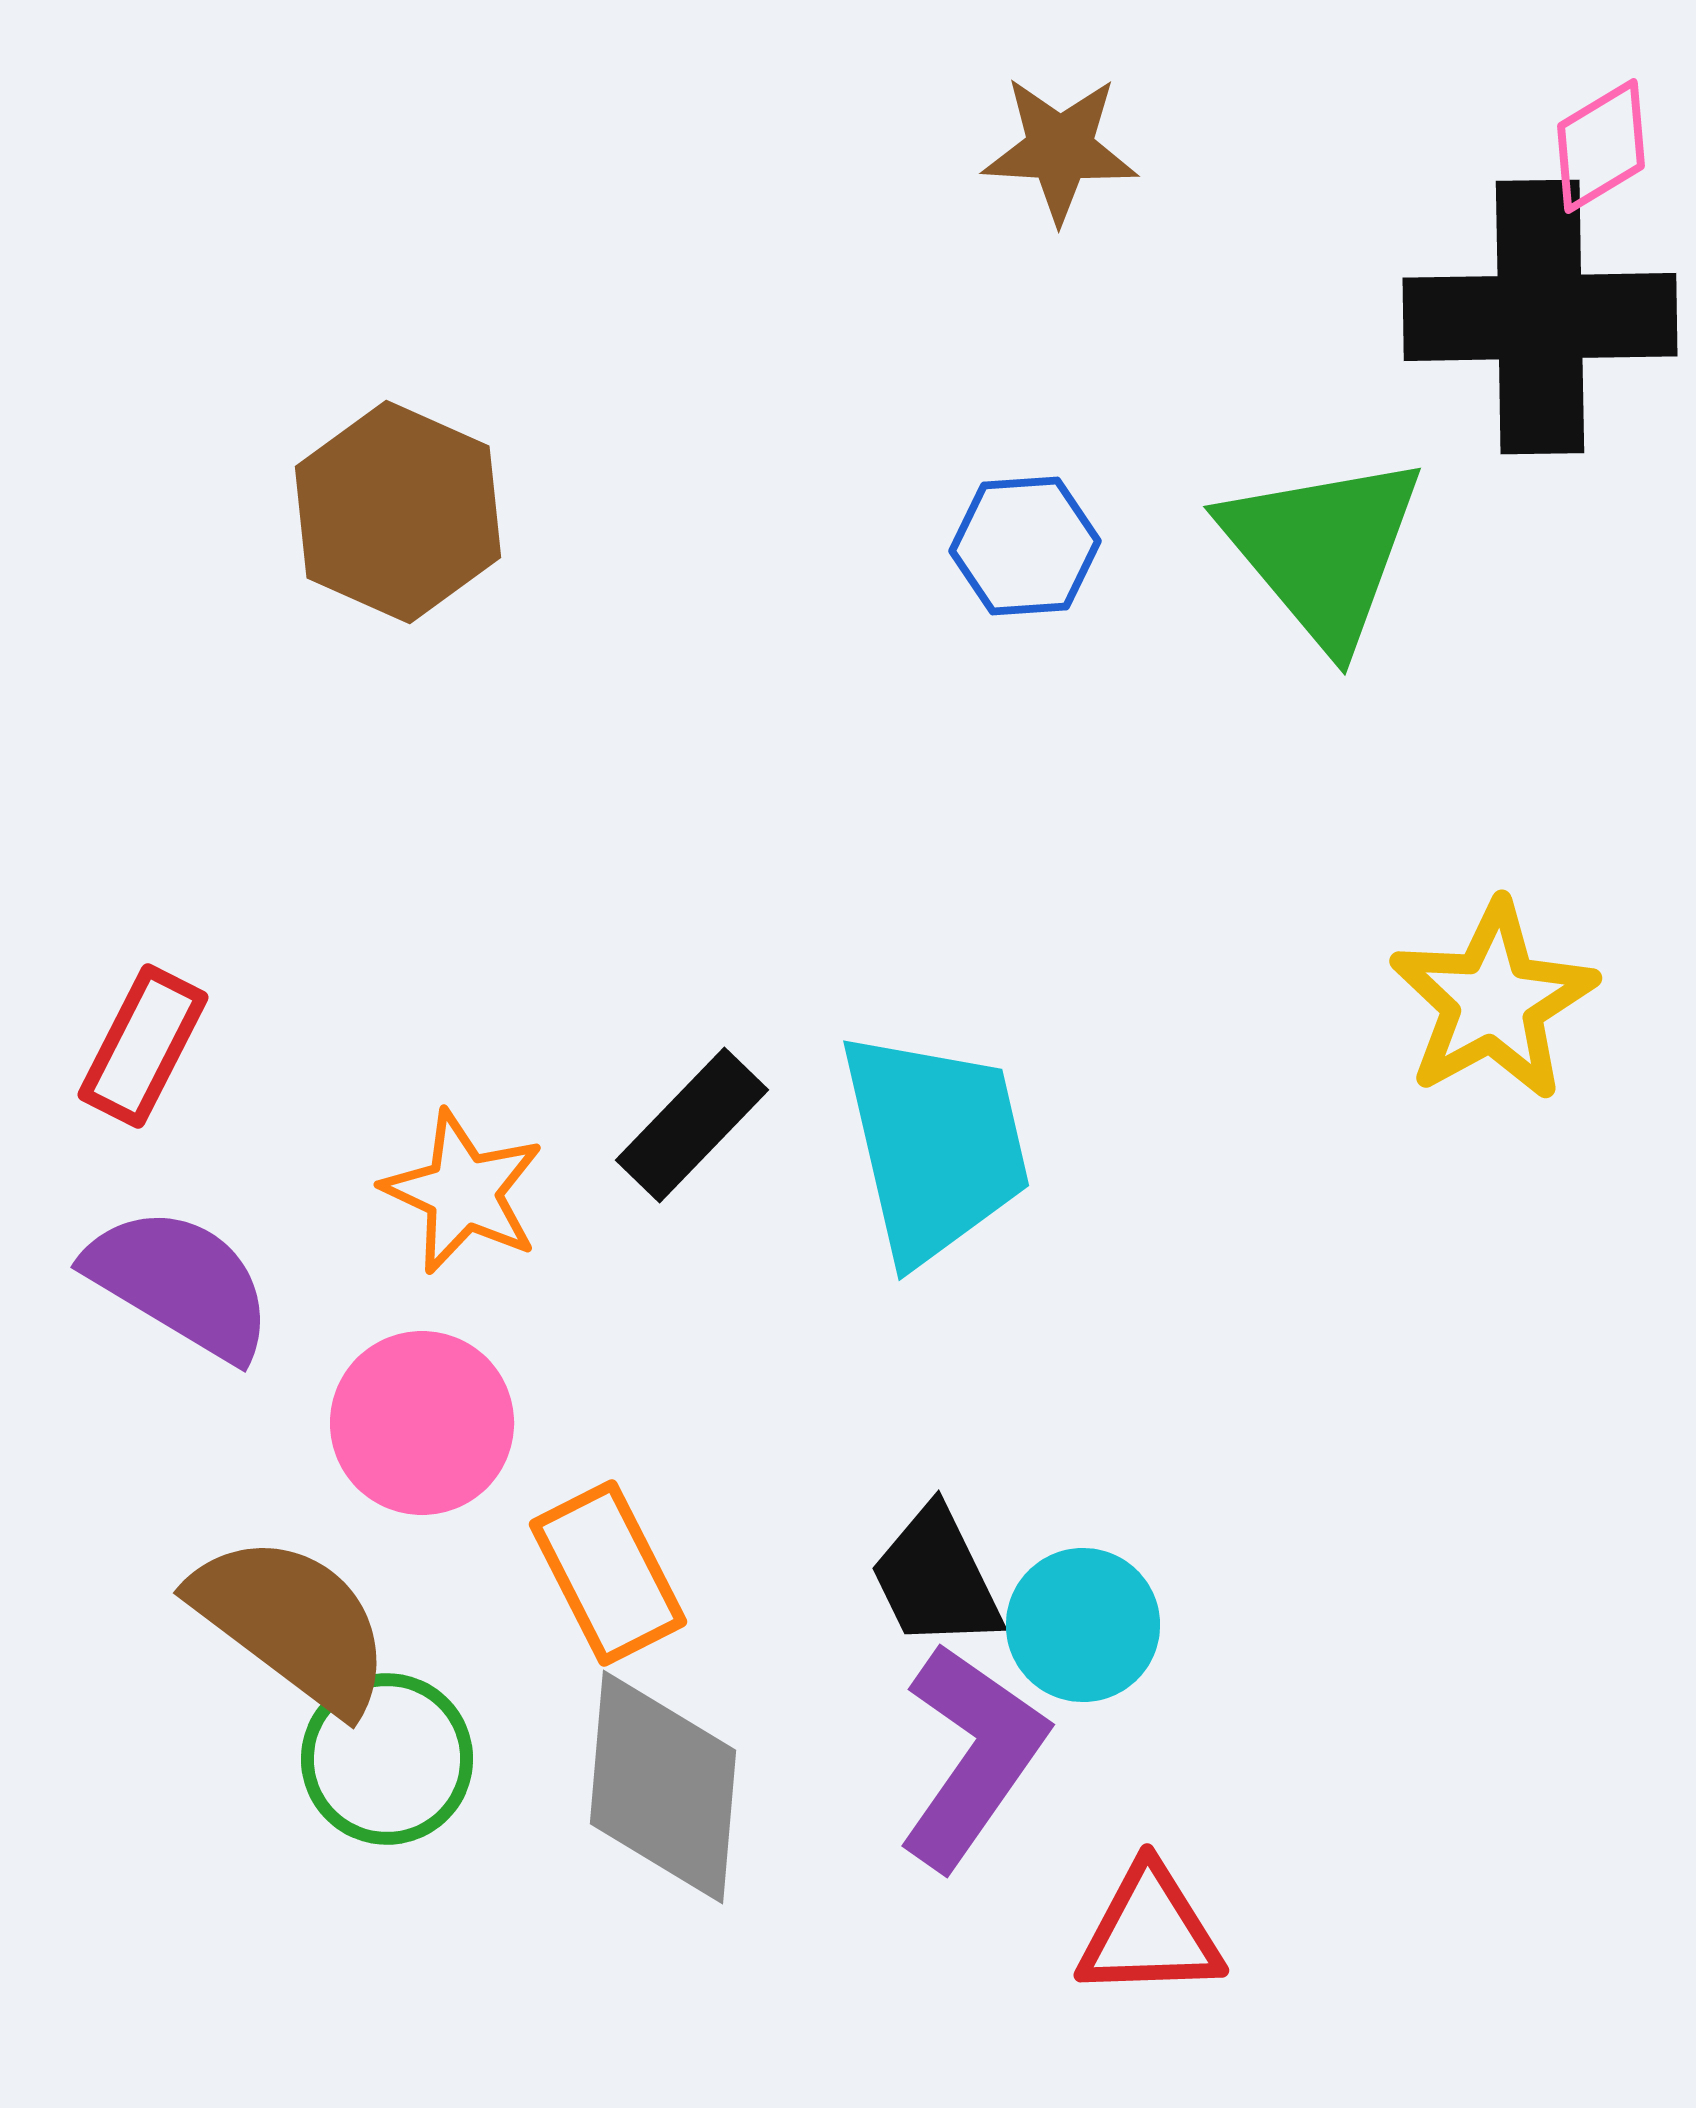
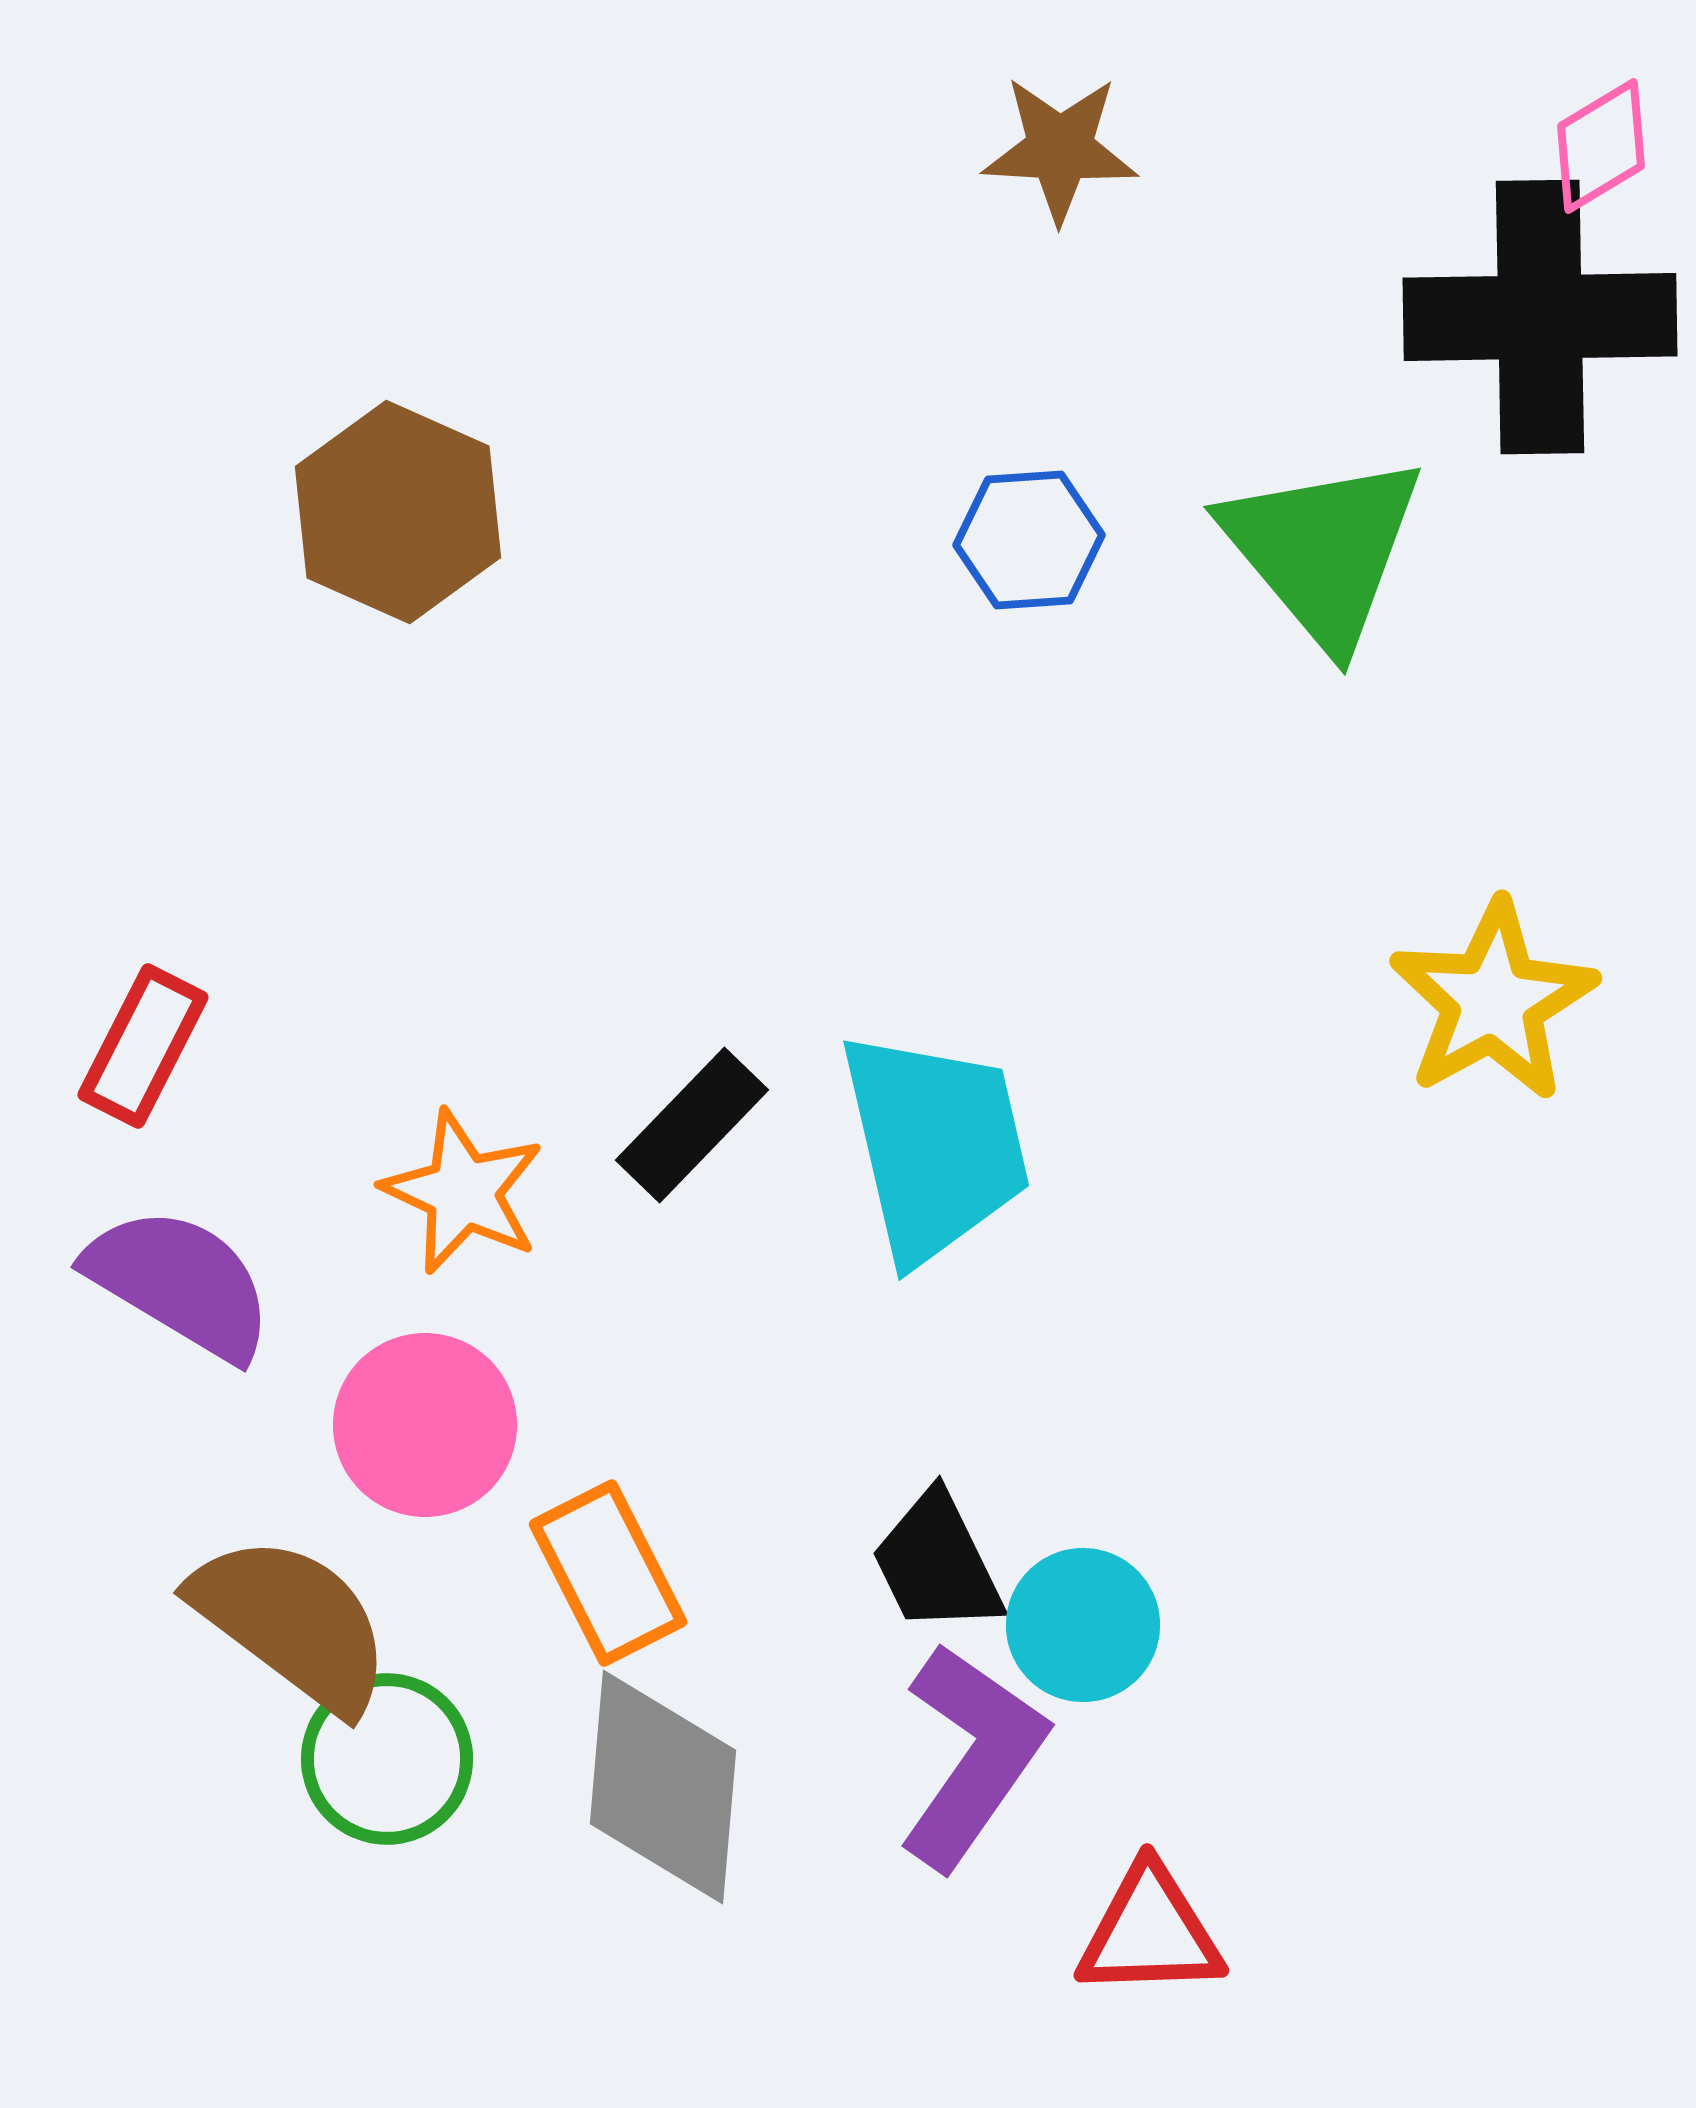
blue hexagon: moved 4 px right, 6 px up
pink circle: moved 3 px right, 2 px down
black trapezoid: moved 1 px right, 15 px up
